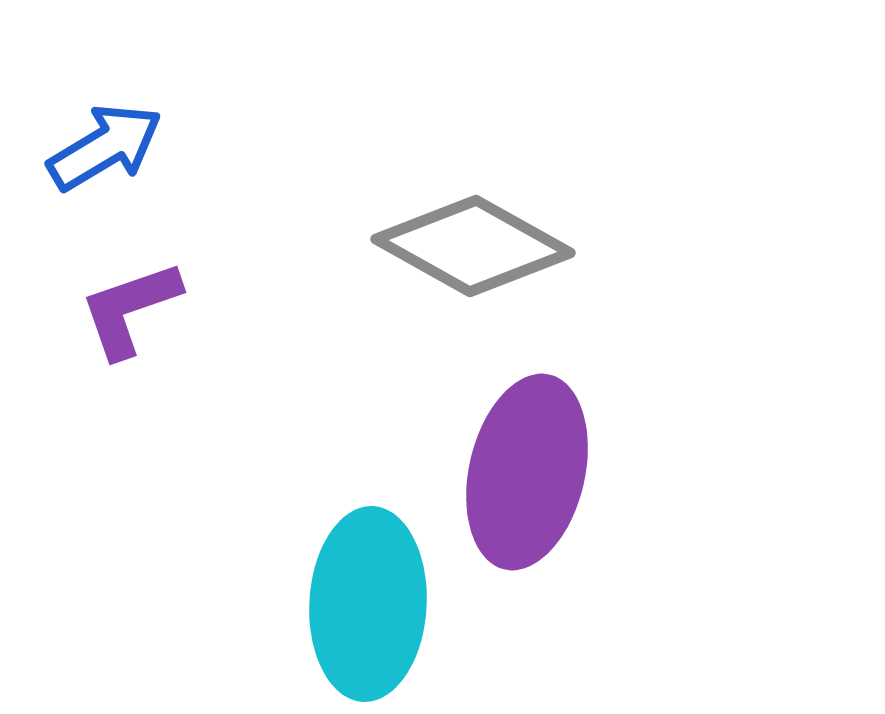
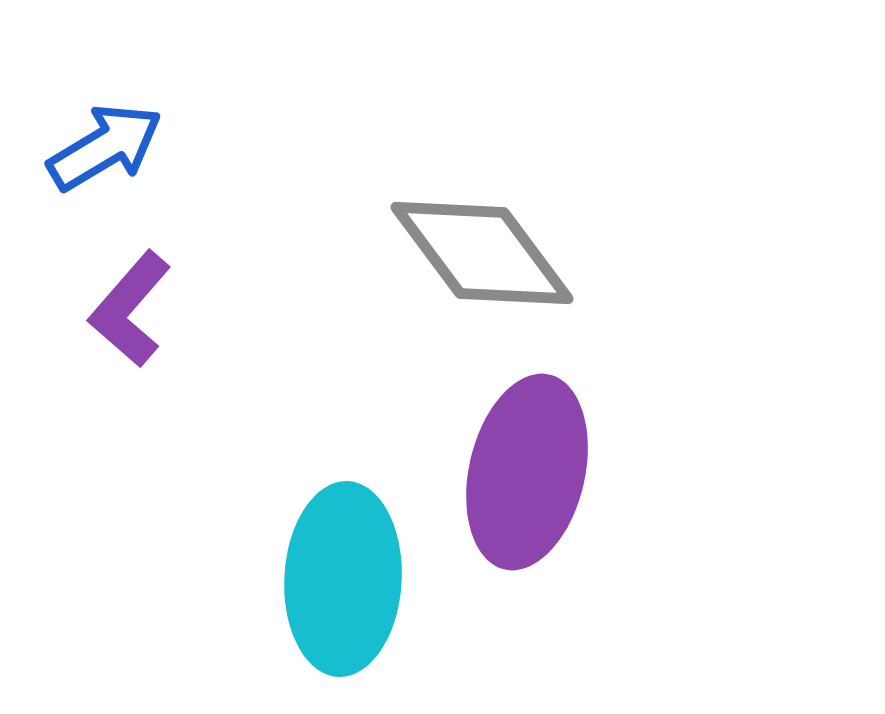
gray diamond: moved 9 px right, 7 px down; rotated 24 degrees clockwise
purple L-shape: rotated 30 degrees counterclockwise
cyan ellipse: moved 25 px left, 25 px up
